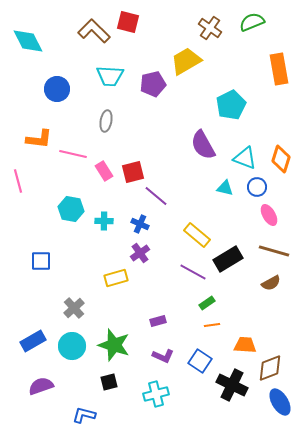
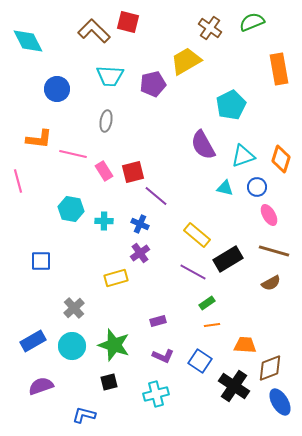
cyan triangle at (245, 158): moved 2 px left, 2 px up; rotated 40 degrees counterclockwise
black cross at (232, 385): moved 2 px right, 1 px down; rotated 8 degrees clockwise
